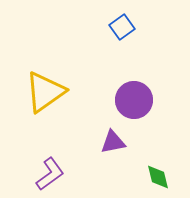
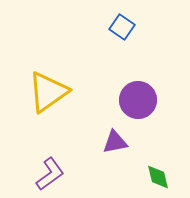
blue square: rotated 20 degrees counterclockwise
yellow triangle: moved 3 px right
purple circle: moved 4 px right
purple triangle: moved 2 px right
